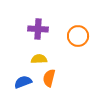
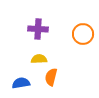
orange circle: moved 5 px right, 2 px up
orange semicircle: moved 2 px right, 1 px up
blue semicircle: moved 2 px left, 1 px down; rotated 12 degrees clockwise
